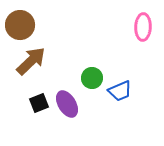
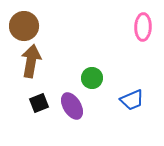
brown circle: moved 4 px right, 1 px down
brown arrow: rotated 36 degrees counterclockwise
blue trapezoid: moved 12 px right, 9 px down
purple ellipse: moved 5 px right, 2 px down
